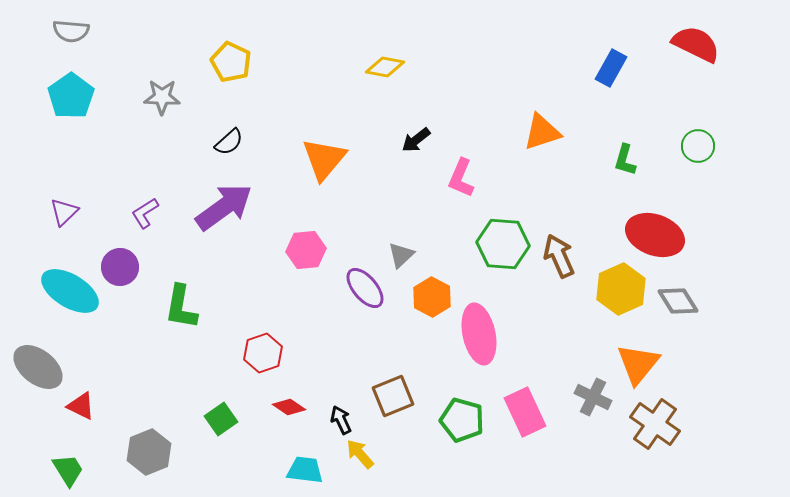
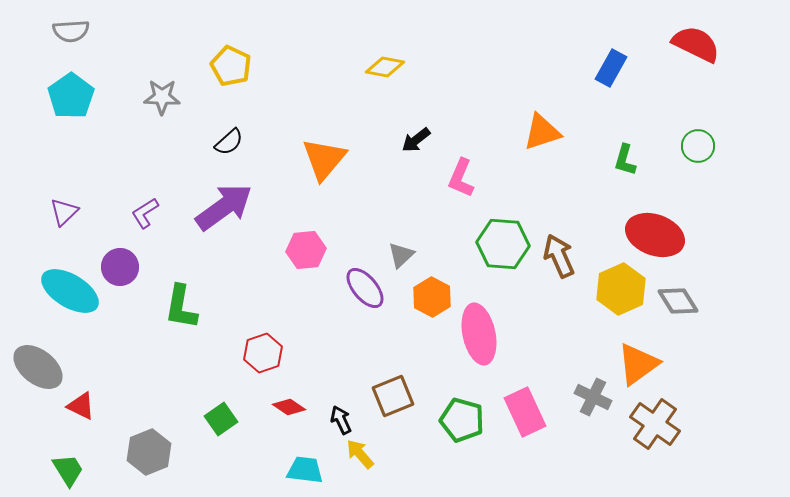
gray semicircle at (71, 31): rotated 9 degrees counterclockwise
yellow pentagon at (231, 62): moved 4 px down
orange triangle at (638, 364): rotated 15 degrees clockwise
